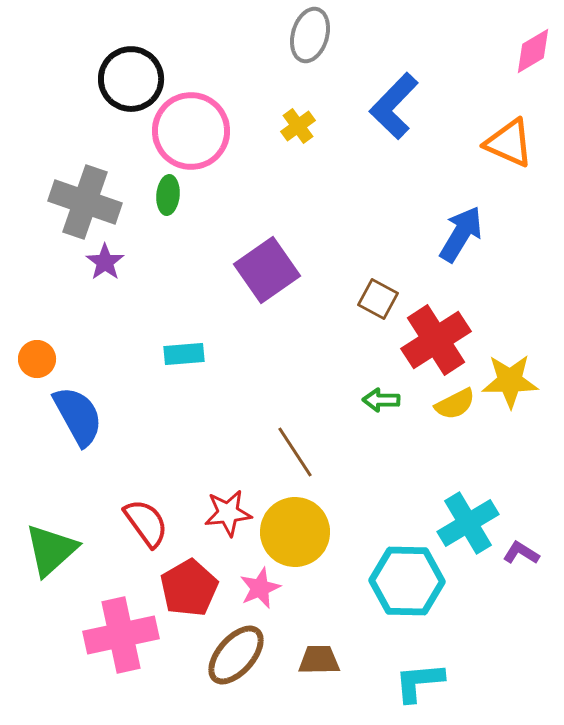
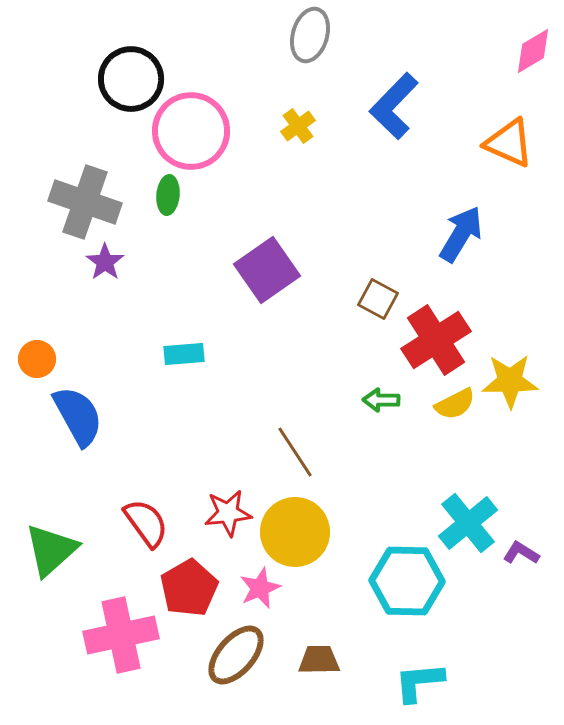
cyan cross: rotated 8 degrees counterclockwise
